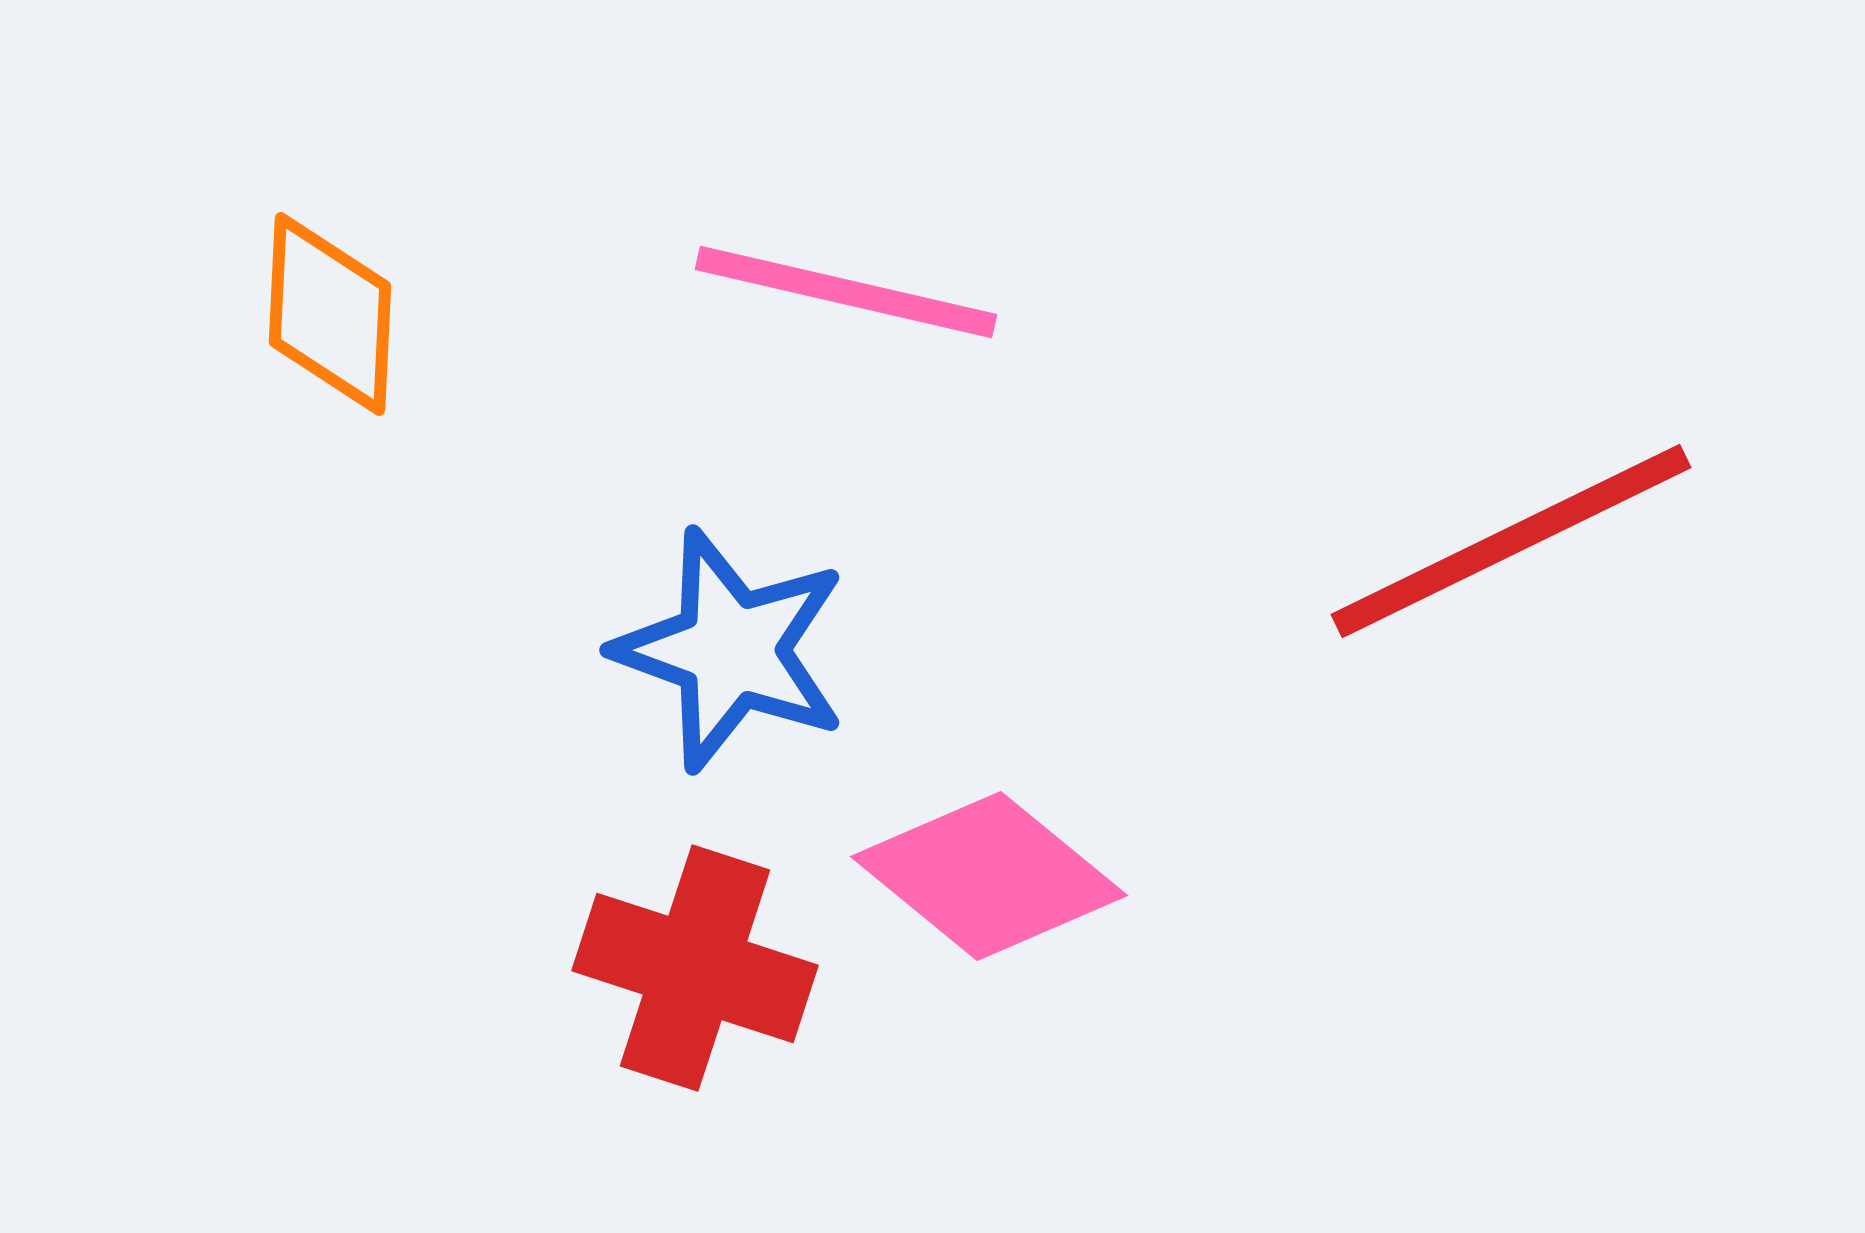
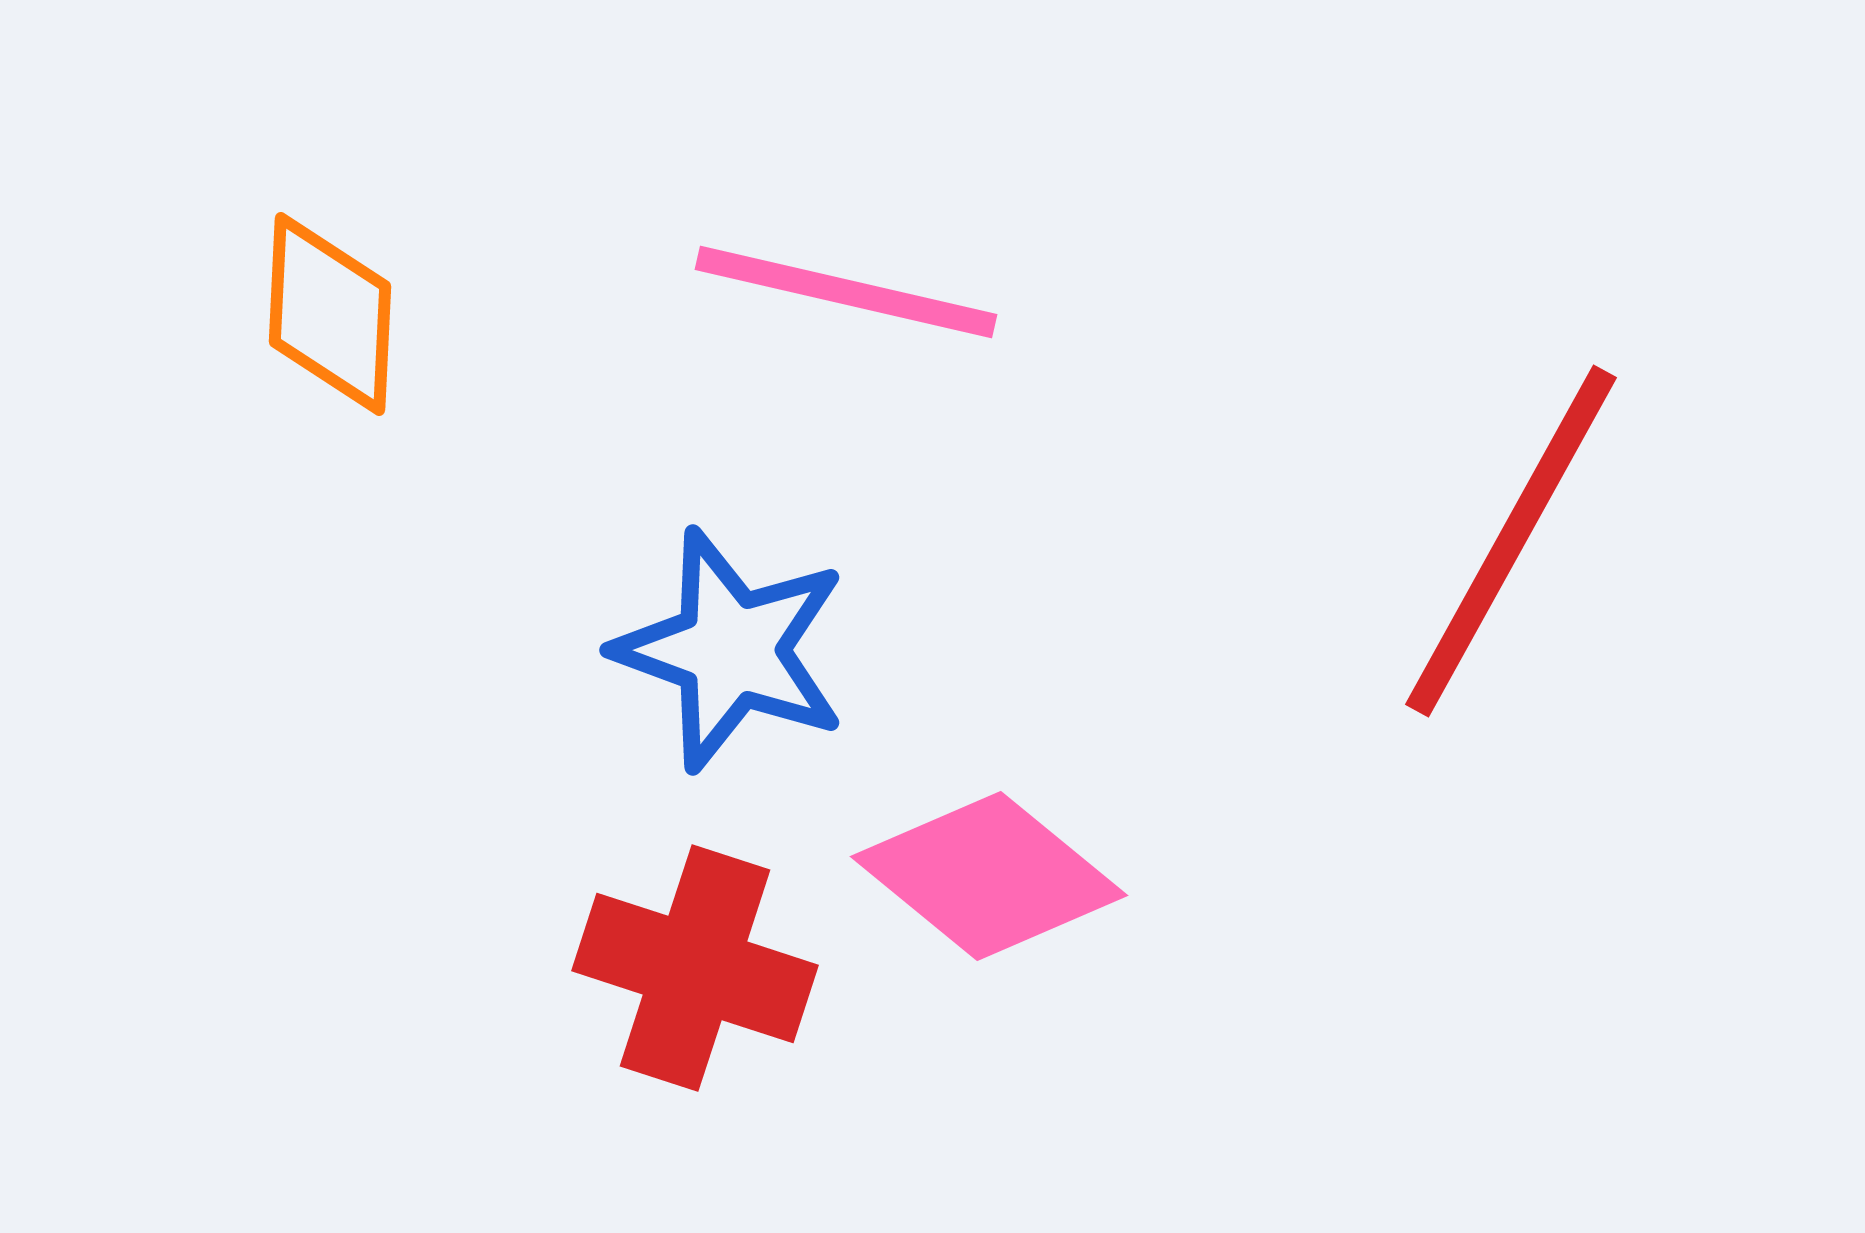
red line: rotated 35 degrees counterclockwise
